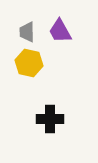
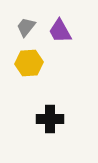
gray trapezoid: moved 1 px left, 5 px up; rotated 40 degrees clockwise
yellow hexagon: rotated 16 degrees counterclockwise
